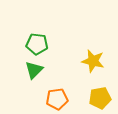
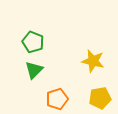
green pentagon: moved 4 px left, 2 px up; rotated 15 degrees clockwise
orange pentagon: rotated 10 degrees counterclockwise
